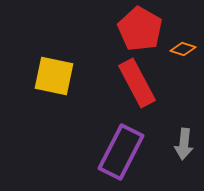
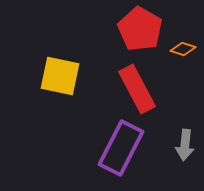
yellow square: moved 6 px right
red rectangle: moved 6 px down
gray arrow: moved 1 px right, 1 px down
purple rectangle: moved 4 px up
